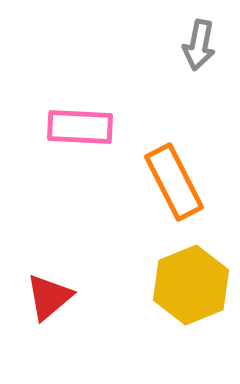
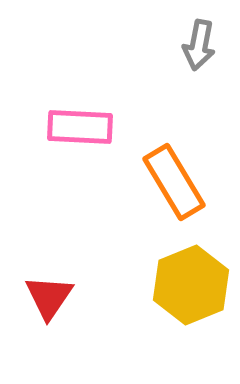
orange rectangle: rotated 4 degrees counterclockwise
red triangle: rotated 16 degrees counterclockwise
